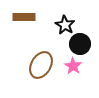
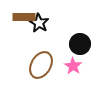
black star: moved 26 px left, 2 px up
